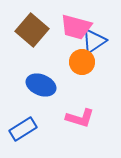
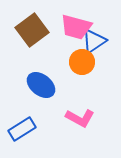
brown square: rotated 12 degrees clockwise
blue ellipse: rotated 16 degrees clockwise
pink L-shape: rotated 12 degrees clockwise
blue rectangle: moved 1 px left
